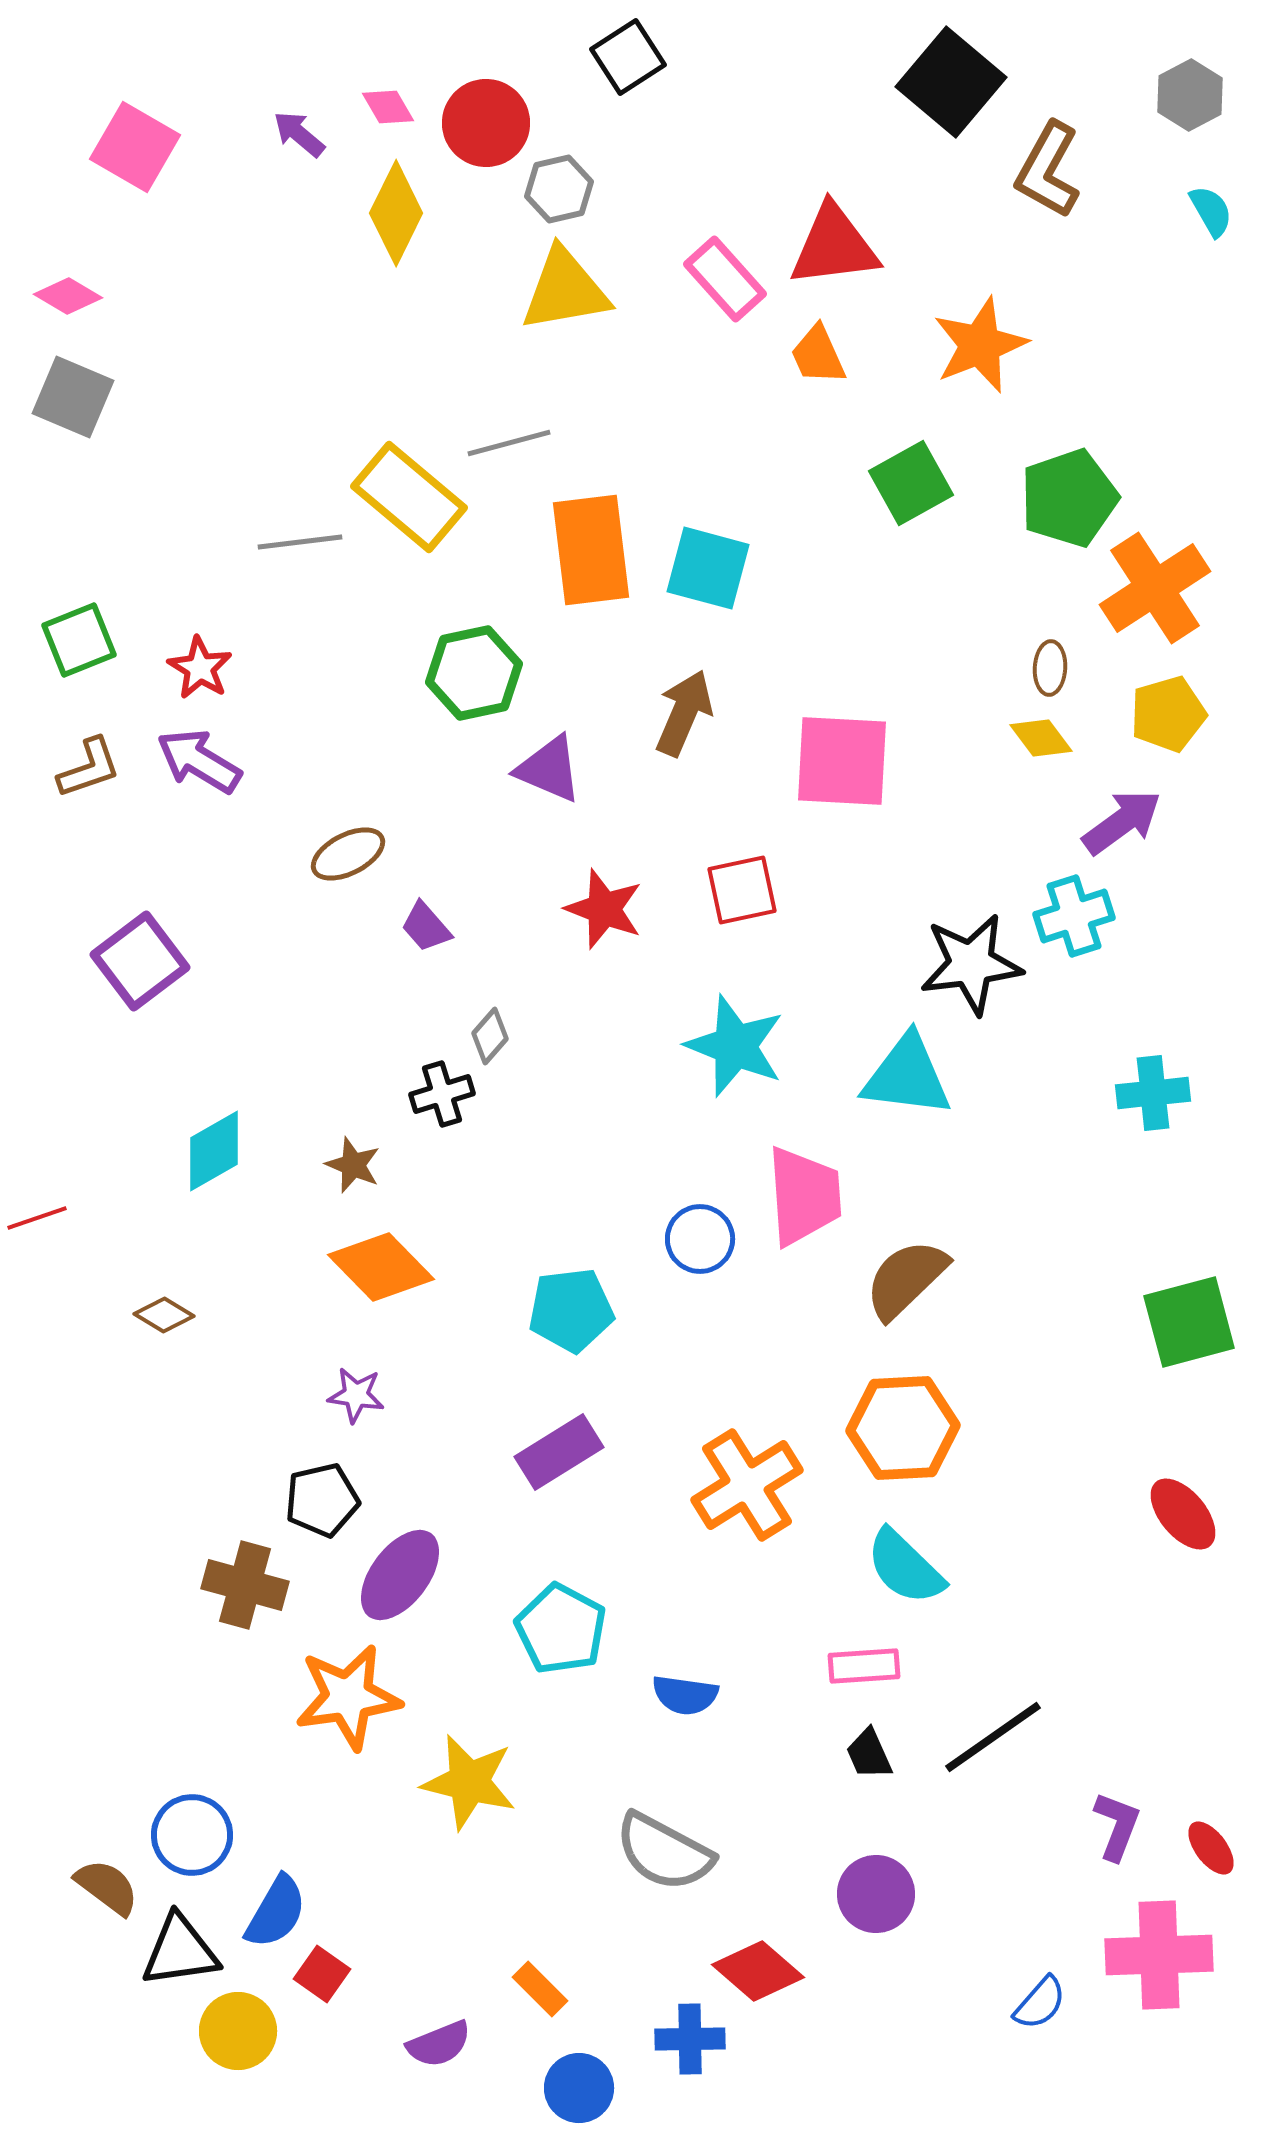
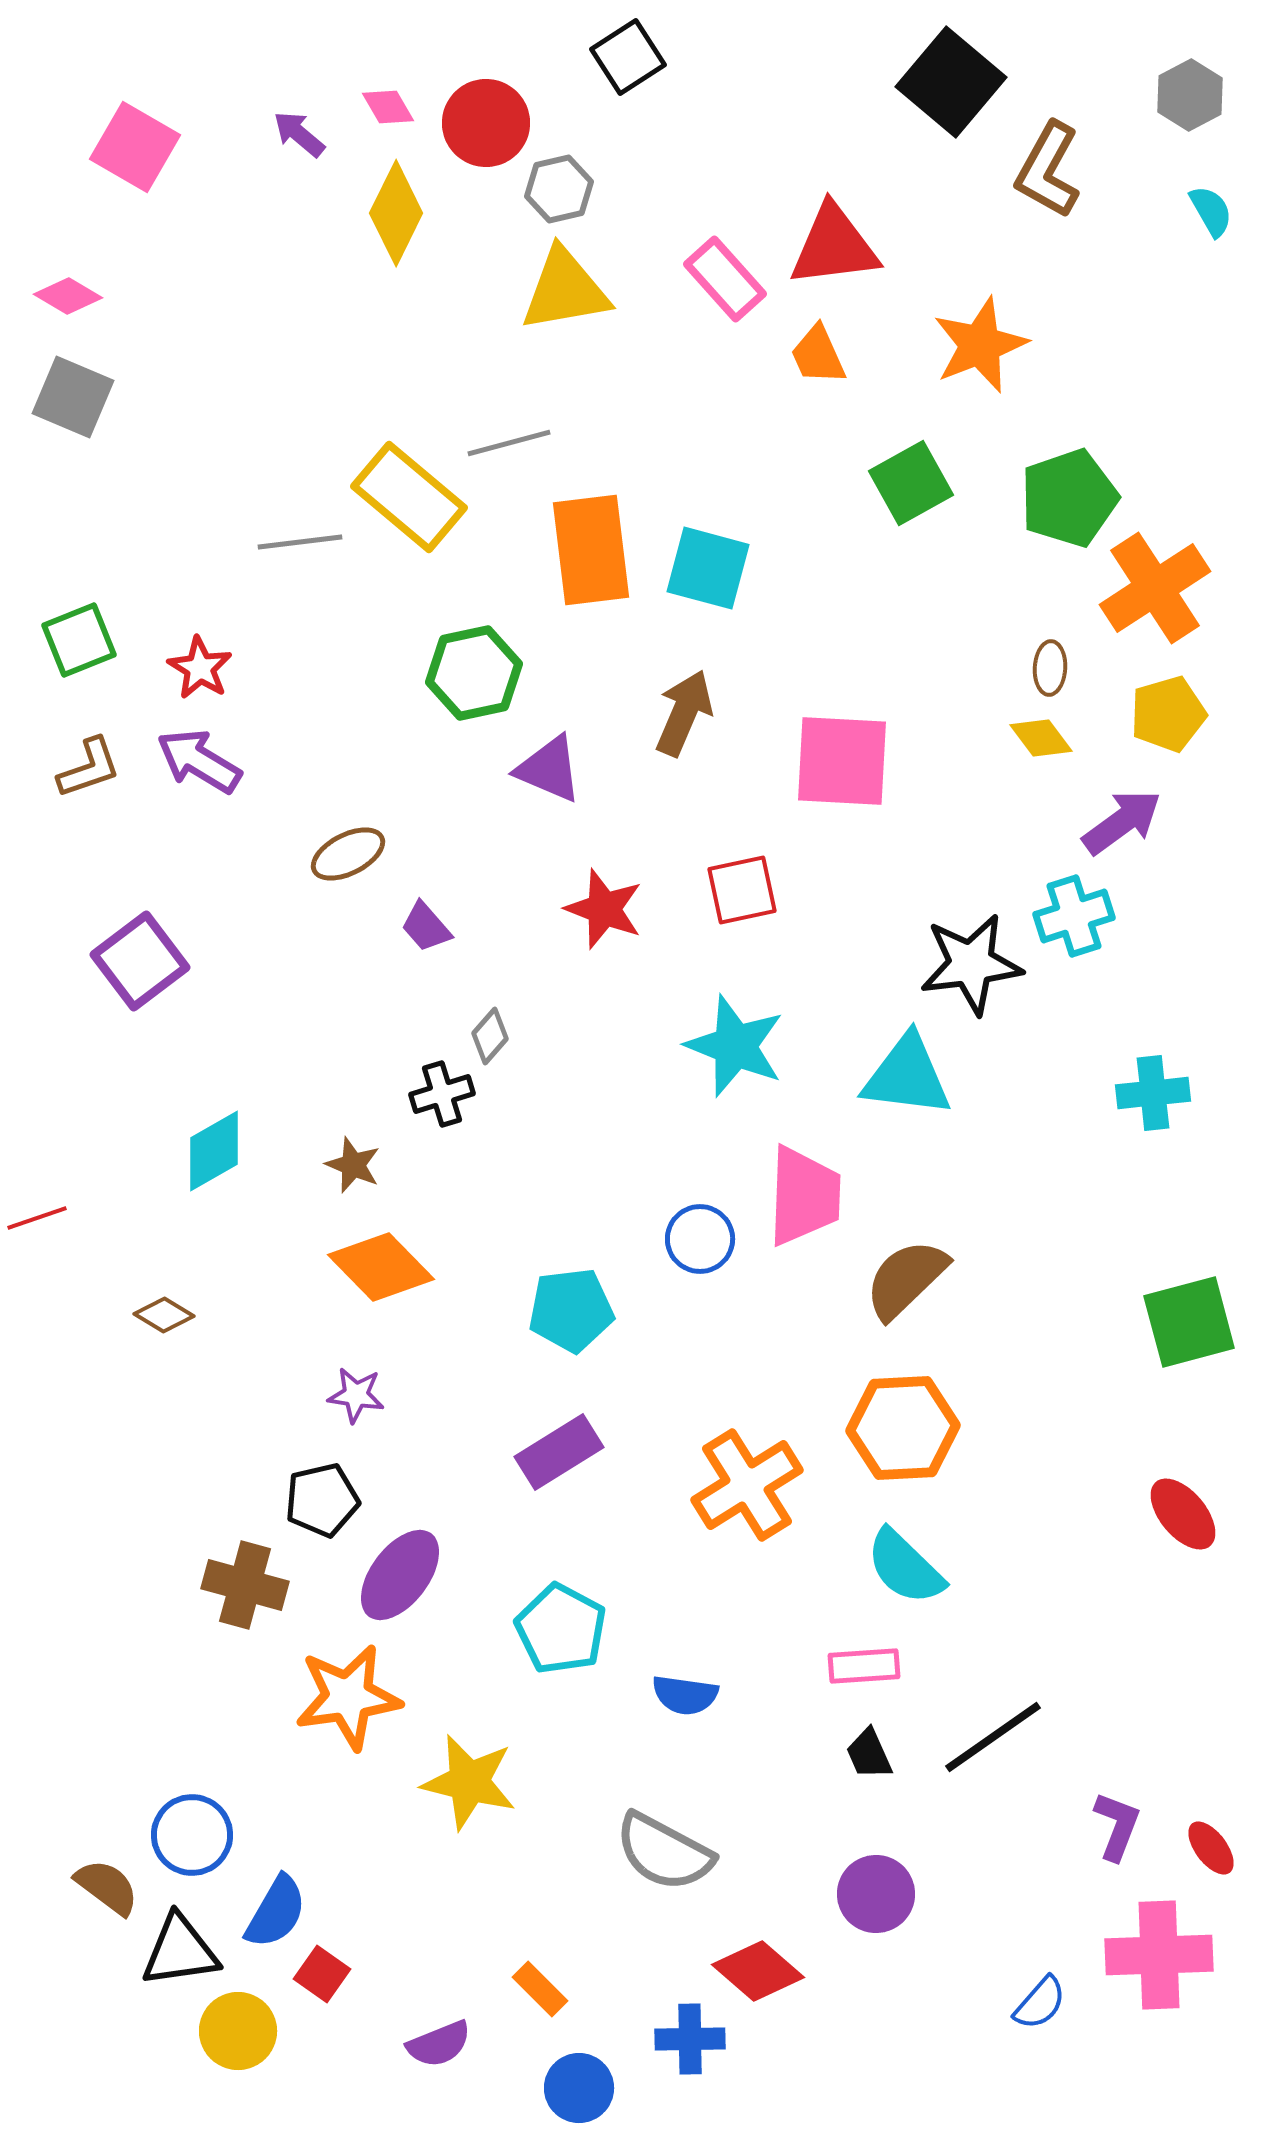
pink trapezoid at (804, 1196): rotated 6 degrees clockwise
